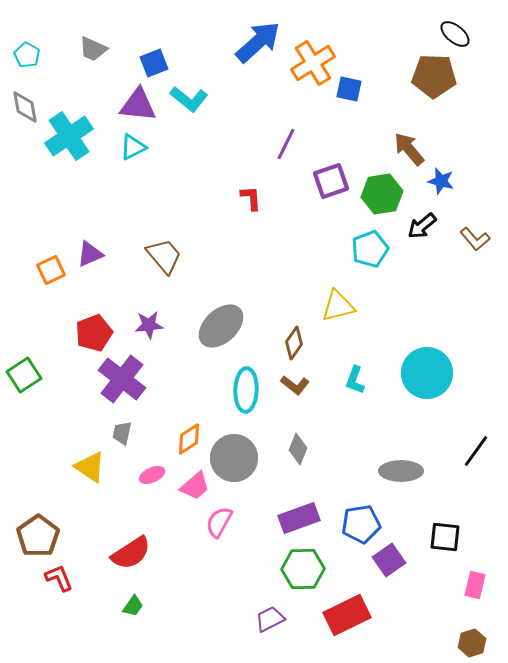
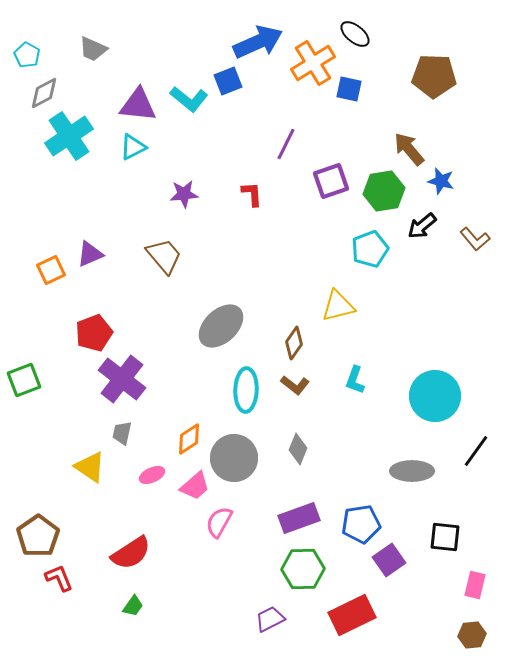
black ellipse at (455, 34): moved 100 px left
blue arrow at (258, 42): rotated 18 degrees clockwise
blue square at (154, 63): moved 74 px right, 18 px down
gray diamond at (25, 107): moved 19 px right, 14 px up; rotated 72 degrees clockwise
green hexagon at (382, 194): moved 2 px right, 3 px up
red L-shape at (251, 198): moved 1 px right, 4 px up
purple star at (149, 325): moved 35 px right, 131 px up
cyan circle at (427, 373): moved 8 px right, 23 px down
green square at (24, 375): moved 5 px down; rotated 12 degrees clockwise
gray ellipse at (401, 471): moved 11 px right
red rectangle at (347, 615): moved 5 px right
brown hexagon at (472, 643): moved 8 px up; rotated 12 degrees clockwise
